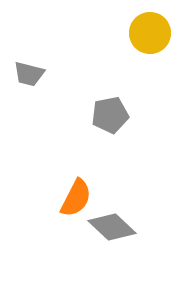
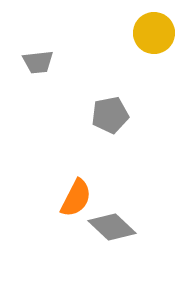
yellow circle: moved 4 px right
gray trapezoid: moved 9 px right, 12 px up; rotated 20 degrees counterclockwise
